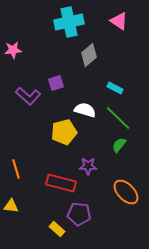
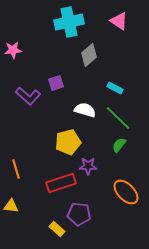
yellow pentagon: moved 4 px right, 10 px down
red rectangle: rotated 32 degrees counterclockwise
